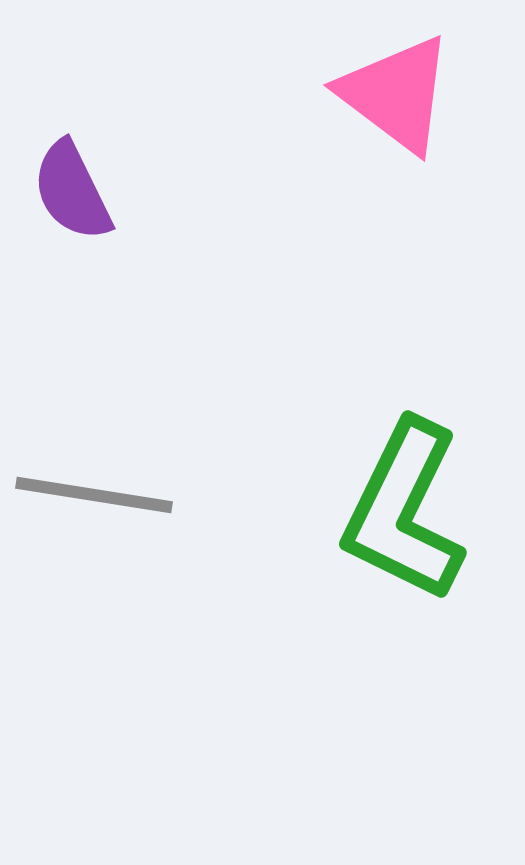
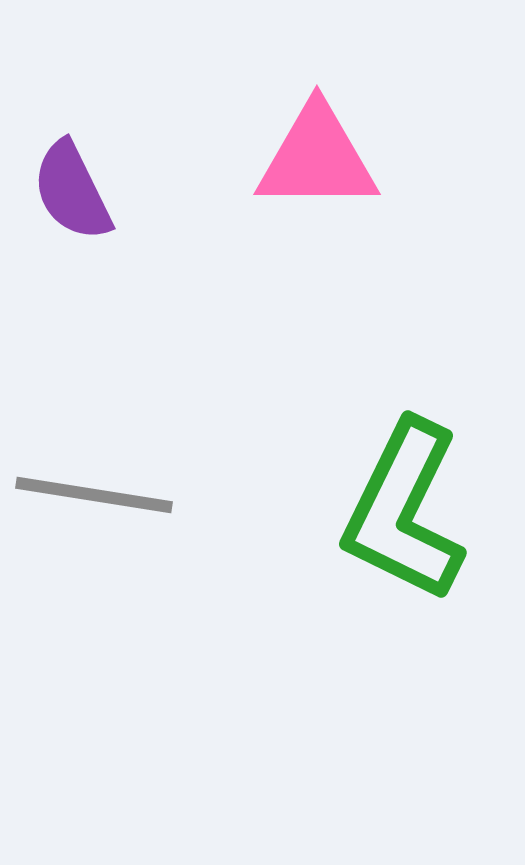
pink triangle: moved 79 px left, 64 px down; rotated 37 degrees counterclockwise
